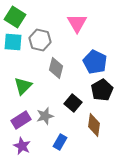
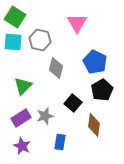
purple rectangle: moved 2 px up
blue rectangle: rotated 21 degrees counterclockwise
